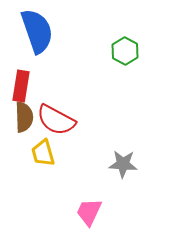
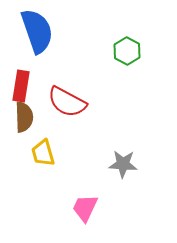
green hexagon: moved 2 px right
red semicircle: moved 11 px right, 18 px up
pink trapezoid: moved 4 px left, 4 px up
